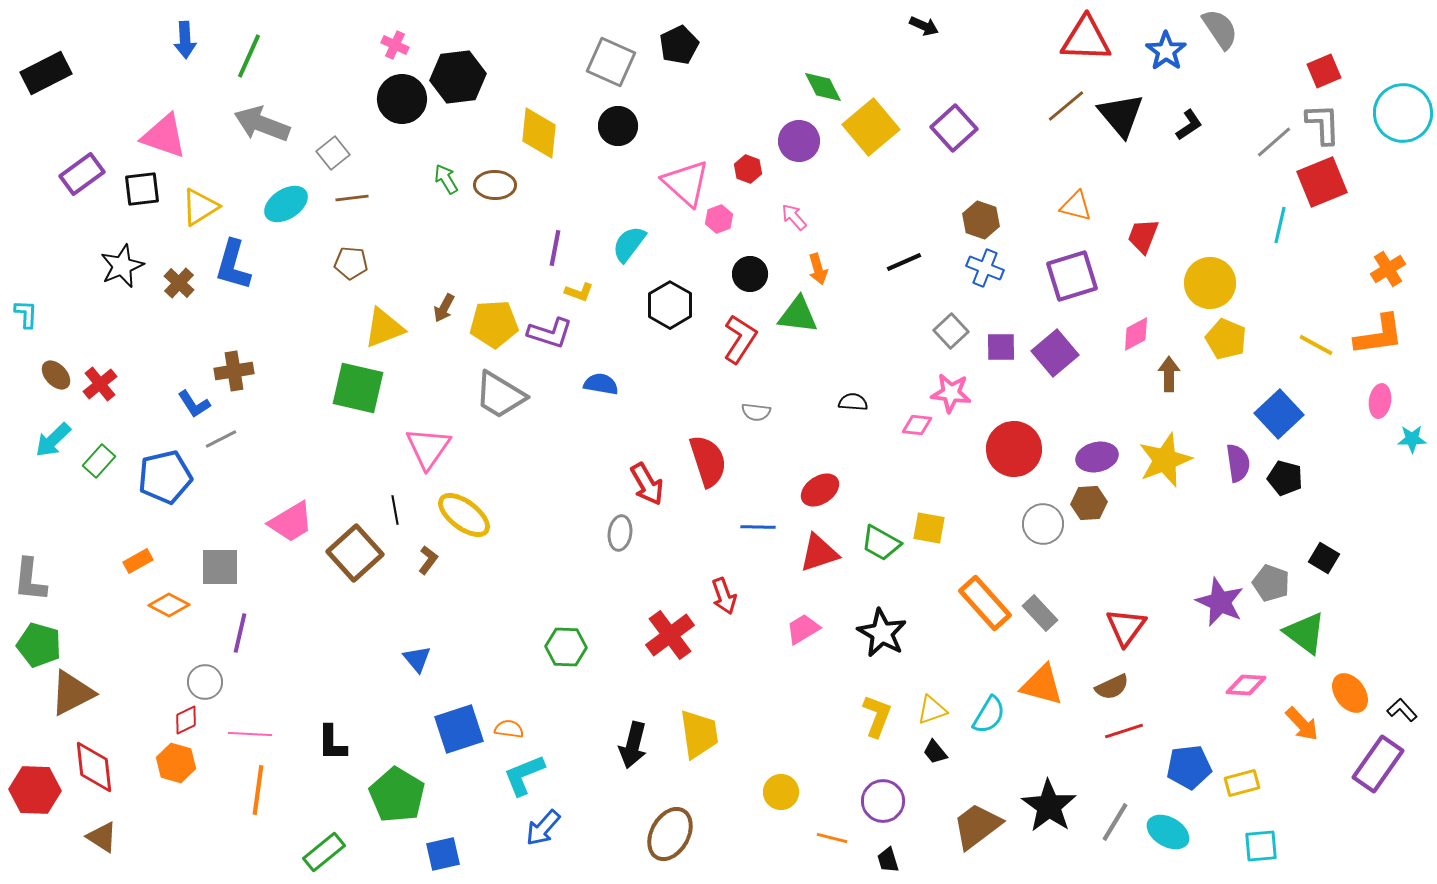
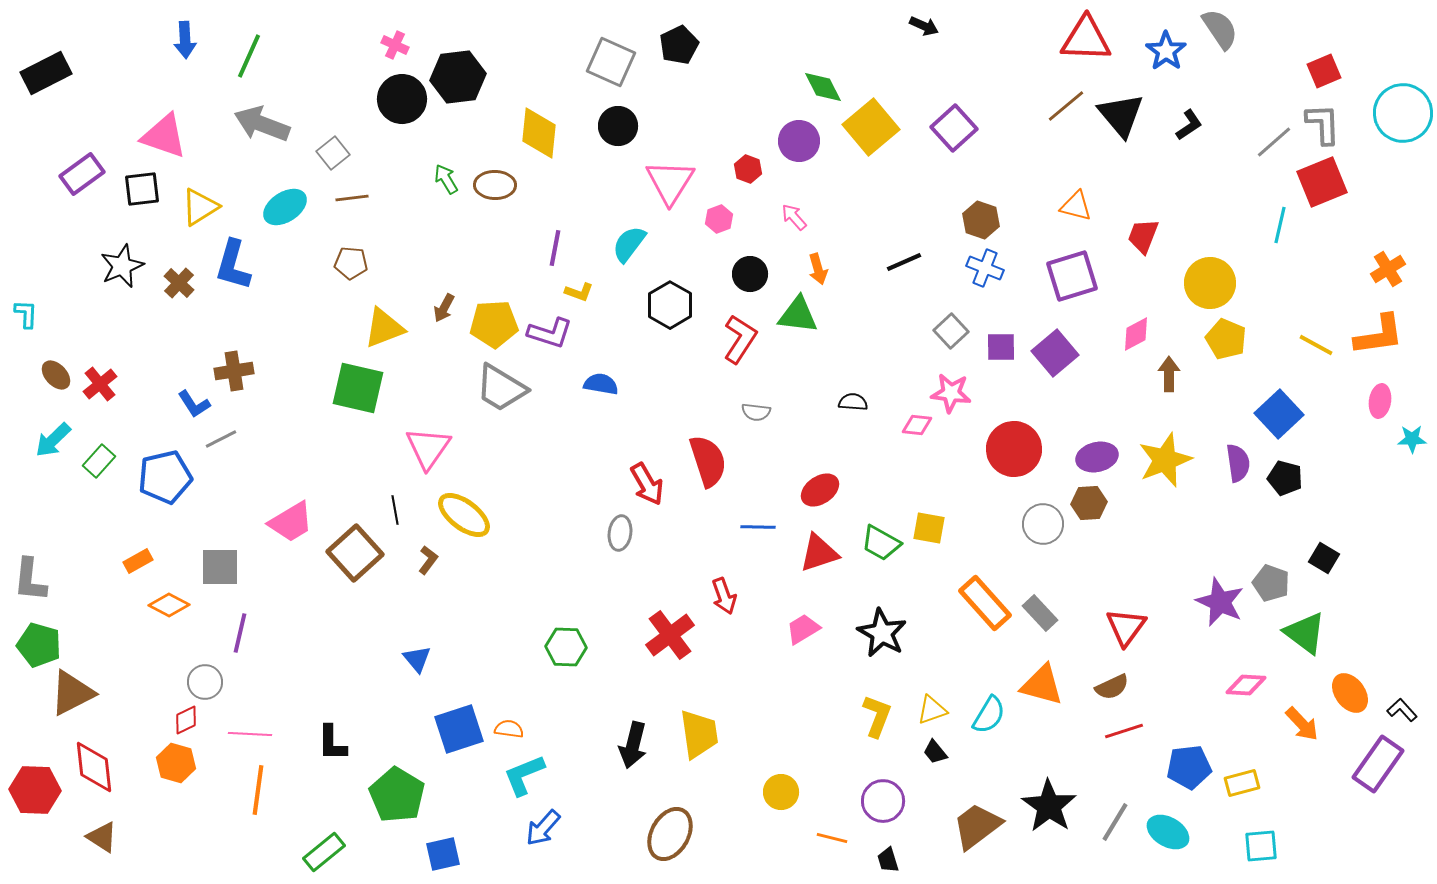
pink triangle at (686, 183): moved 16 px left, 1 px up; rotated 20 degrees clockwise
cyan ellipse at (286, 204): moved 1 px left, 3 px down
gray trapezoid at (500, 395): moved 1 px right, 7 px up
